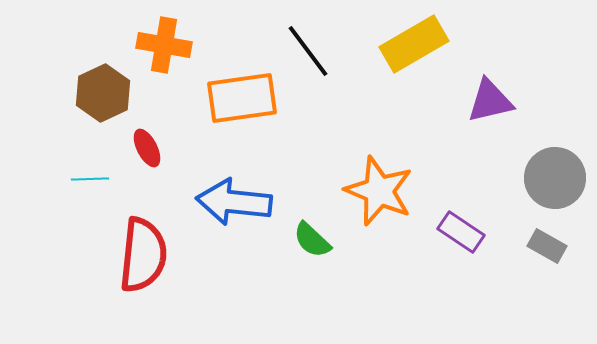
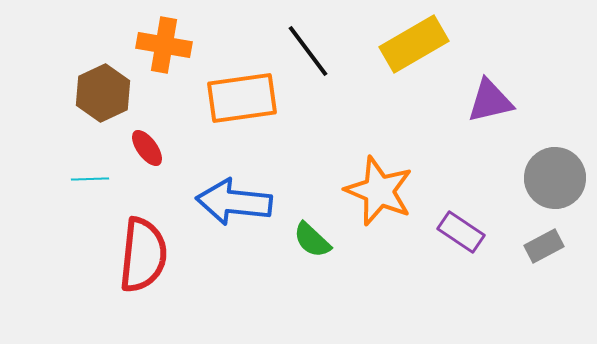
red ellipse: rotated 9 degrees counterclockwise
gray rectangle: moved 3 px left; rotated 57 degrees counterclockwise
